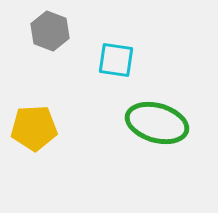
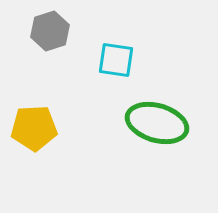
gray hexagon: rotated 21 degrees clockwise
